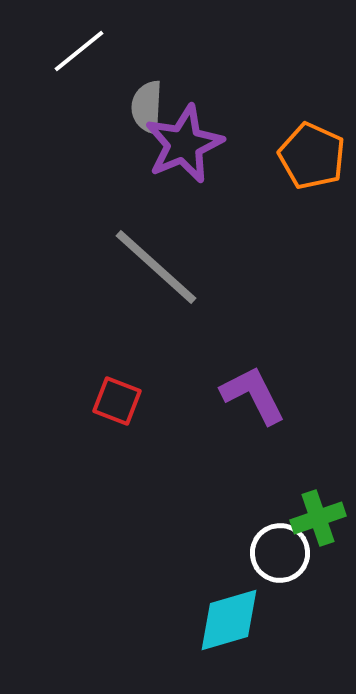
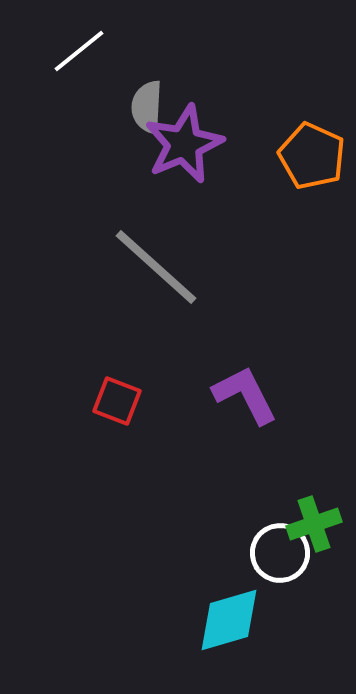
purple L-shape: moved 8 px left
green cross: moved 4 px left, 6 px down
